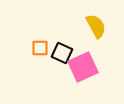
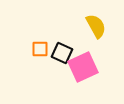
orange square: moved 1 px down
